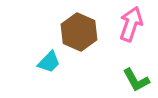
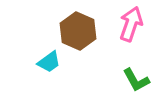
brown hexagon: moved 1 px left, 1 px up
cyan trapezoid: rotated 10 degrees clockwise
